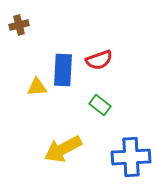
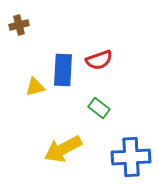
yellow triangle: moved 2 px left; rotated 10 degrees counterclockwise
green rectangle: moved 1 px left, 3 px down
